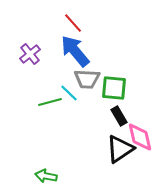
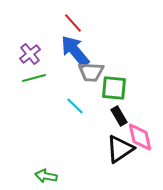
gray trapezoid: moved 4 px right, 7 px up
cyan line: moved 6 px right, 13 px down
green line: moved 16 px left, 24 px up
